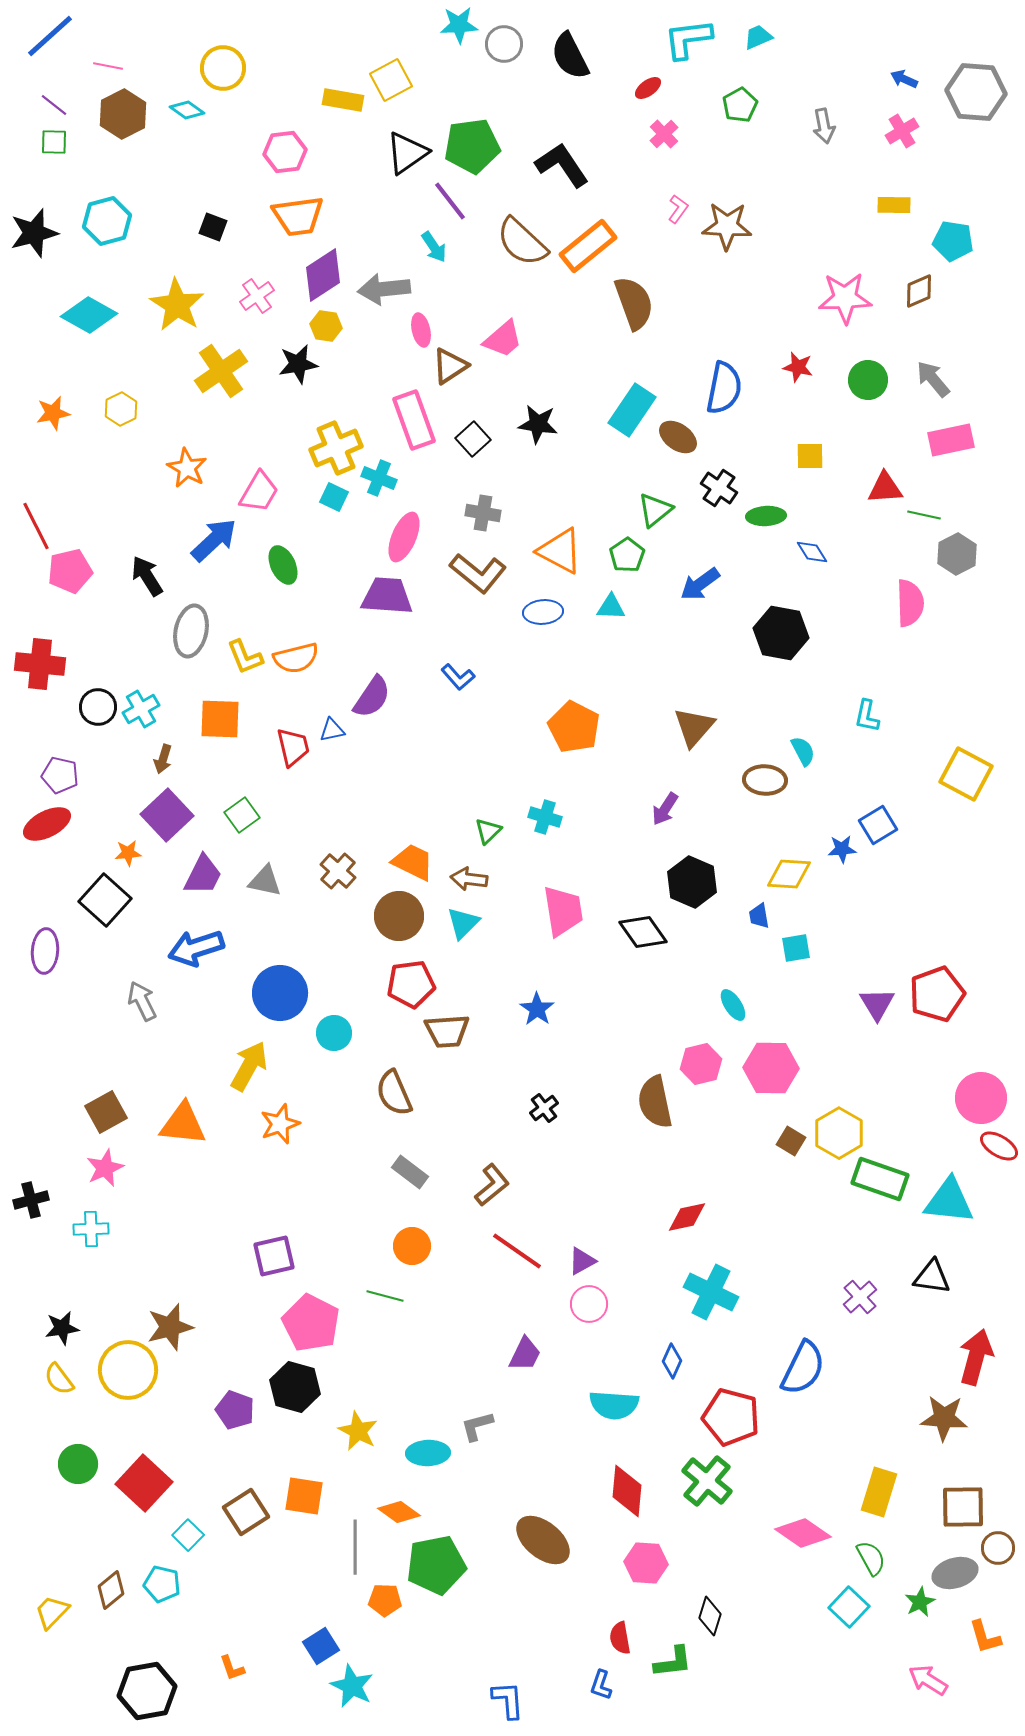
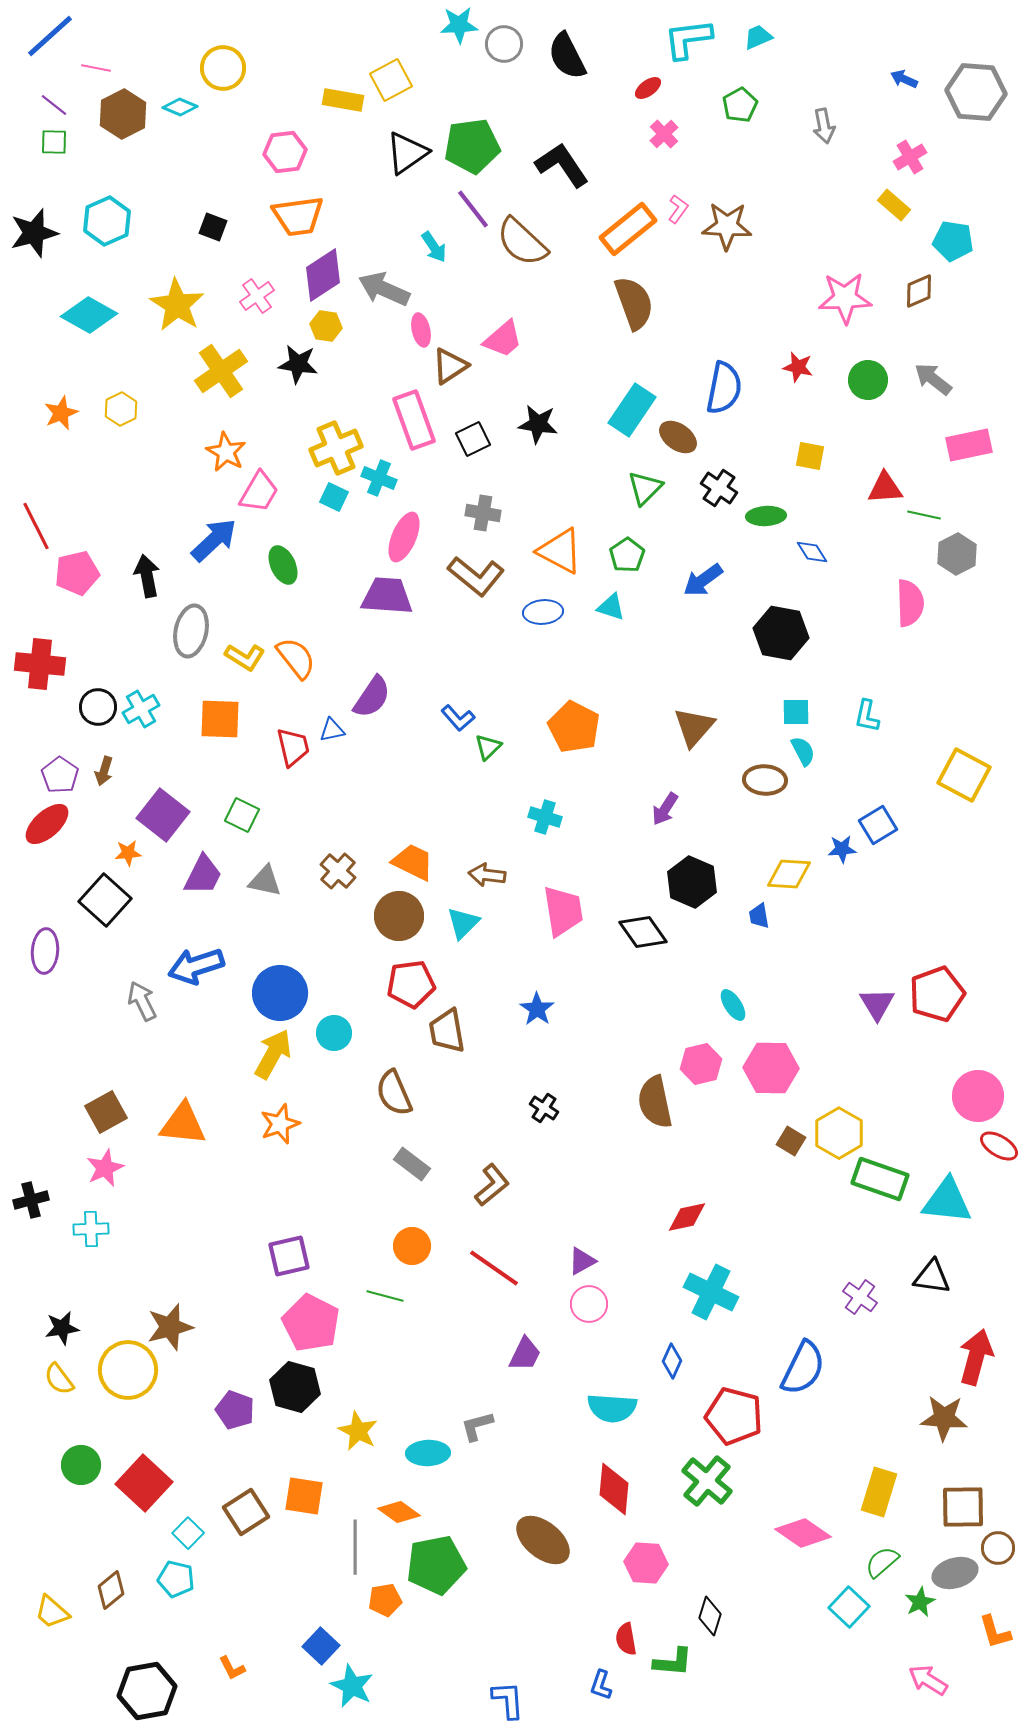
black semicircle at (570, 56): moved 3 px left
pink line at (108, 66): moved 12 px left, 2 px down
cyan diamond at (187, 110): moved 7 px left, 3 px up; rotated 12 degrees counterclockwise
pink cross at (902, 131): moved 8 px right, 26 px down
purple line at (450, 201): moved 23 px right, 8 px down
yellow rectangle at (894, 205): rotated 40 degrees clockwise
cyan hexagon at (107, 221): rotated 9 degrees counterclockwise
orange rectangle at (588, 246): moved 40 px right, 17 px up
gray arrow at (384, 289): rotated 30 degrees clockwise
black star at (298, 364): rotated 18 degrees clockwise
gray arrow at (933, 379): rotated 12 degrees counterclockwise
orange star at (53, 413): moved 8 px right; rotated 12 degrees counterclockwise
black square at (473, 439): rotated 16 degrees clockwise
pink rectangle at (951, 440): moved 18 px right, 5 px down
yellow square at (810, 456): rotated 12 degrees clockwise
orange star at (187, 468): moved 39 px right, 16 px up
green triangle at (655, 510): moved 10 px left, 22 px up; rotated 6 degrees counterclockwise
pink pentagon at (70, 571): moved 7 px right, 2 px down
brown L-shape at (478, 573): moved 2 px left, 3 px down
black arrow at (147, 576): rotated 21 degrees clockwise
blue arrow at (700, 584): moved 3 px right, 4 px up
cyan triangle at (611, 607): rotated 16 degrees clockwise
yellow L-shape at (245, 657): rotated 36 degrees counterclockwise
orange semicircle at (296, 658): rotated 114 degrees counterclockwise
blue L-shape at (458, 677): moved 41 px down
brown arrow at (163, 759): moved 59 px left, 12 px down
yellow square at (966, 774): moved 2 px left, 1 px down
purple pentagon at (60, 775): rotated 21 degrees clockwise
purple square at (167, 815): moved 4 px left; rotated 9 degrees counterclockwise
green square at (242, 815): rotated 28 degrees counterclockwise
red ellipse at (47, 824): rotated 15 degrees counterclockwise
green triangle at (488, 831): moved 84 px up
brown arrow at (469, 879): moved 18 px right, 4 px up
blue arrow at (196, 948): moved 18 px down
cyan square at (796, 948): moved 236 px up; rotated 8 degrees clockwise
brown trapezoid at (447, 1031): rotated 84 degrees clockwise
yellow arrow at (249, 1066): moved 24 px right, 12 px up
pink circle at (981, 1098): moved 3 px left, 2 px up
black cross at (544, 1108): rotated 20 degrees counterclockwise
gray rectangle at (410, 1172): moved 2 px right, 8 px up
cyan triangle at (949, 1201): moved 2 px left
red line at (517, 1251): moved 23 px left, 17 px down
purple square at (274, 1256): moved 15 px right
purple cross at (860, 1297): rotated 12 degrees counterclockwise
cyan semicircle at (614, 1405): moved 2 px left, 3 px down
red pentagon at (731, 1417): moved 3 px right, 1 px up
green circle at (78, 1464): moved 3 px right, 1 px down
red diamond at (627, 1491): moved 13 px left, 2 px up
cyan square at (188, 1535): moved 2 px up
green semicircle at (871, 1558): moved 11 px right, 4 px down; rotated 102 degrees counterclockwise
cyan pentagon at (162, 1584): moved 14 px right, 5 px up
orange pentagon at (385, 1600): rotated 12 degrees counterclockwise
yellow trapezoid at (52, 1612): rotated 93 degrees counterclockwise
orange L-shape at (985, 1637): moved 10 px right, 5 px up
red semicircle at (620, 1638): moved 6 px right, 1 px down
blue square at (321, 1646): rotated 15 degrees counterclockwise
green L-shape at (673, 1662): rotated 12 degrees clockwise
orange L-shape at (232, 1668): rotated 8 degrees counterclockwise
